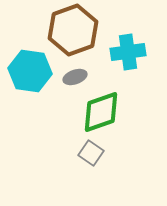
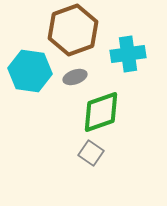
cyan cross: moved 2 px down
